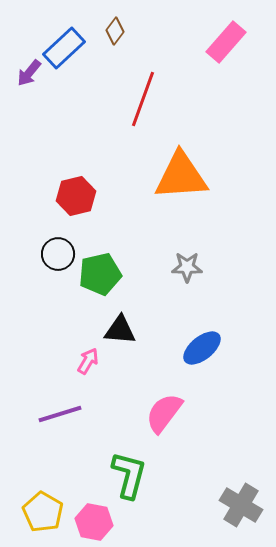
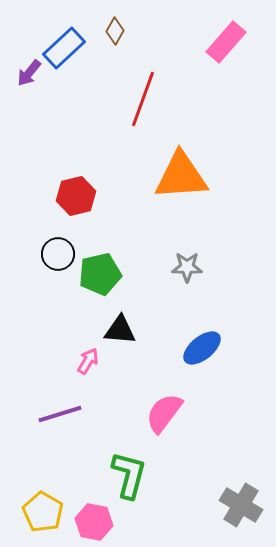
brown diamond: rotated 8 degrees counterclockwise
